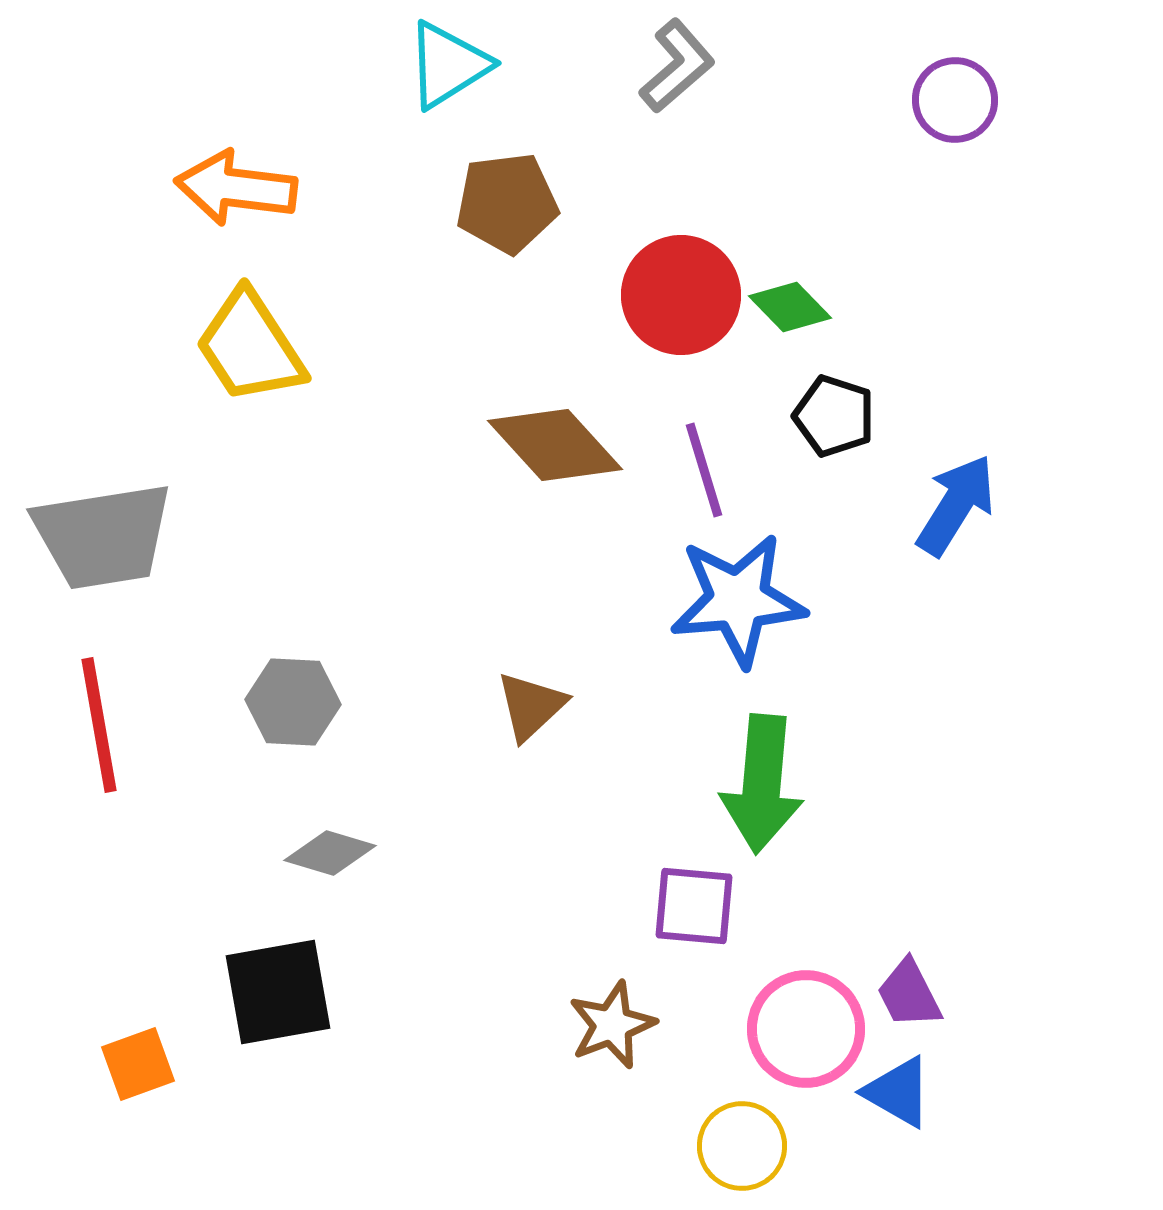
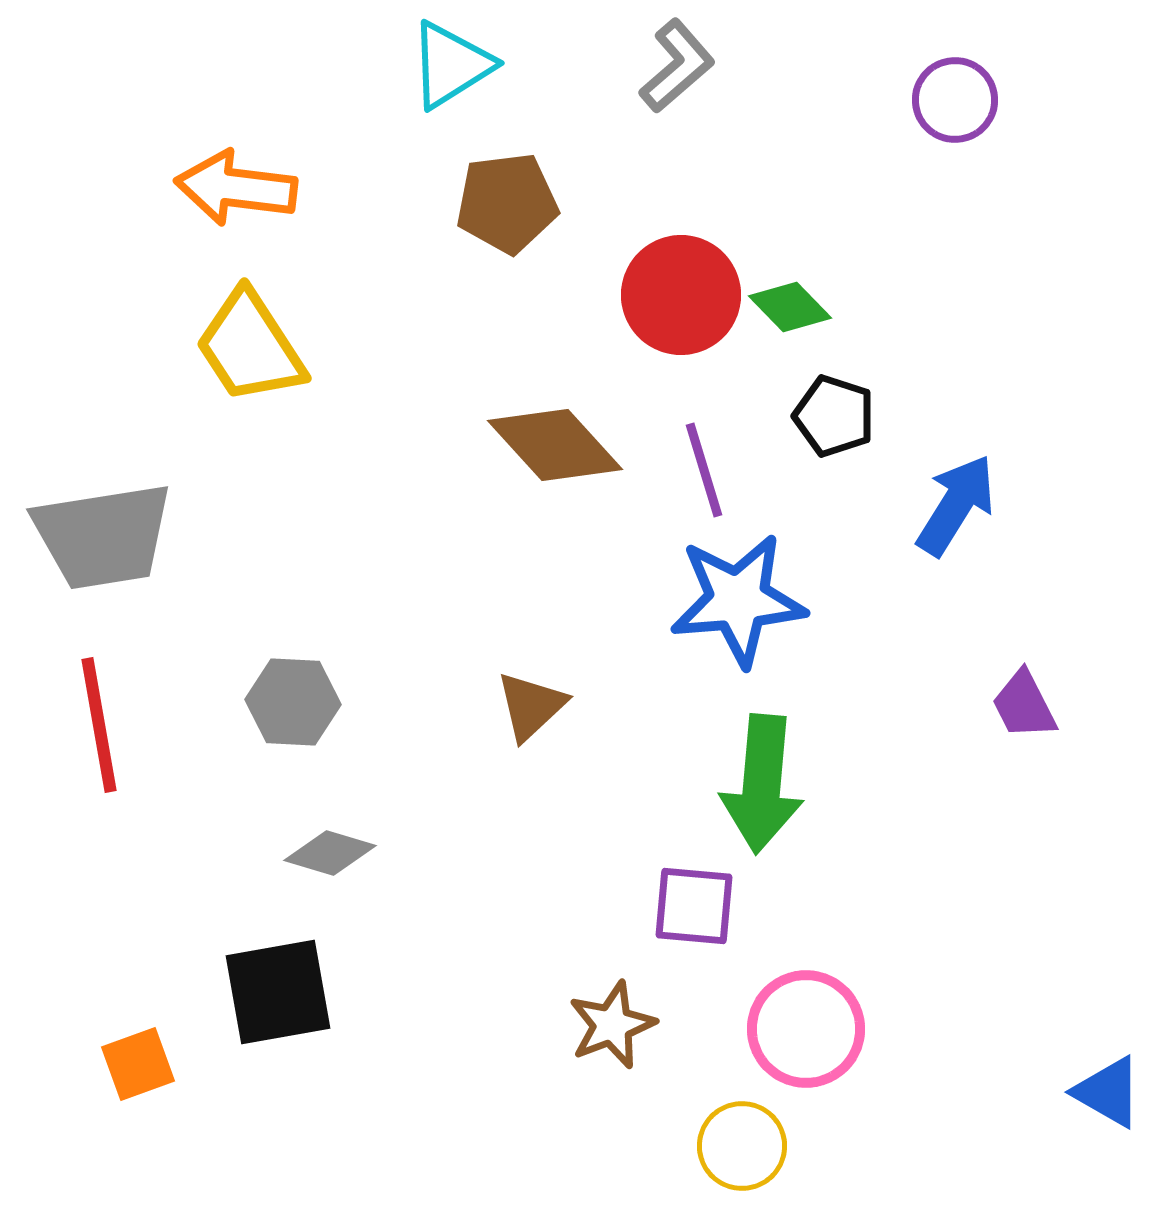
cyan triangle: moved 3 px right
purple trapezoid: moved 115 px right, 289 px up
blue triangle: moved 210 px right
